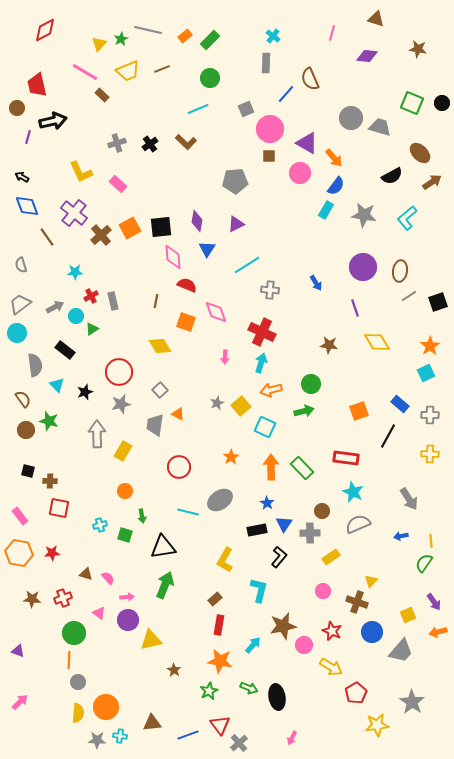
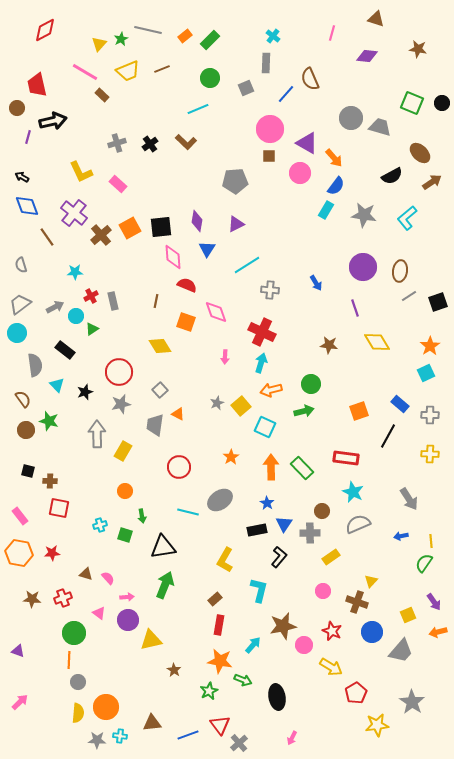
gray square at (246, 109): moved 21 px up
green arrow at (249, 688): moved 6 px left, 8 px up
